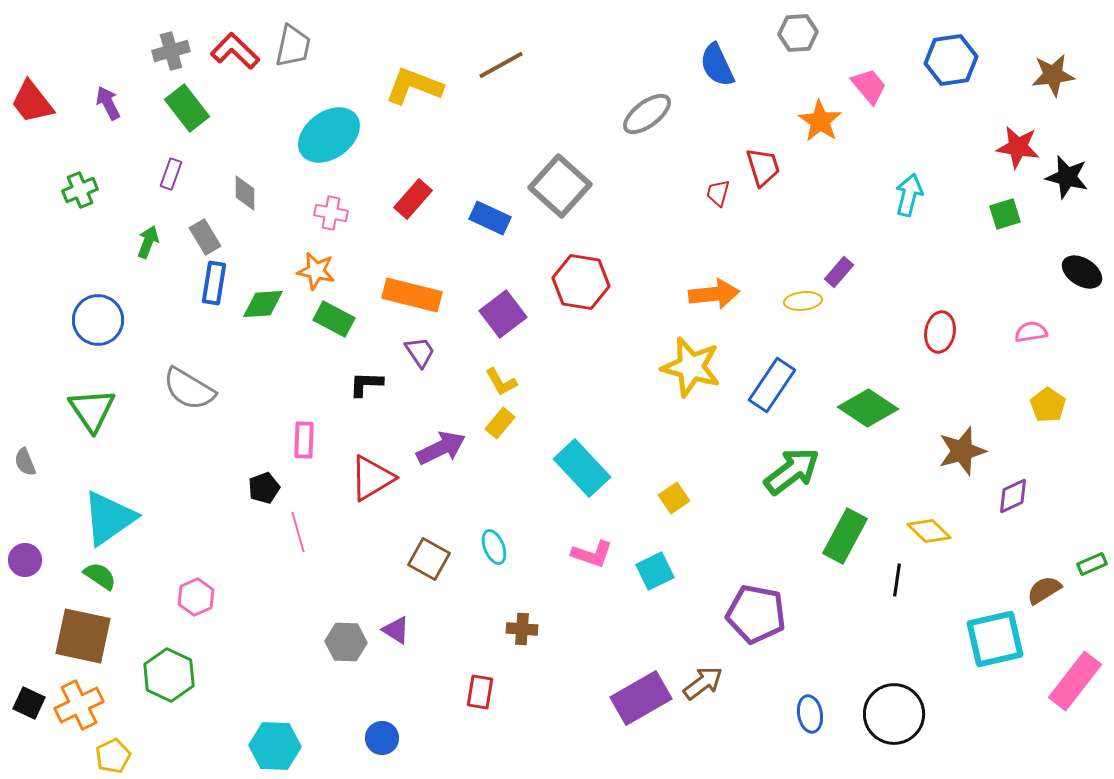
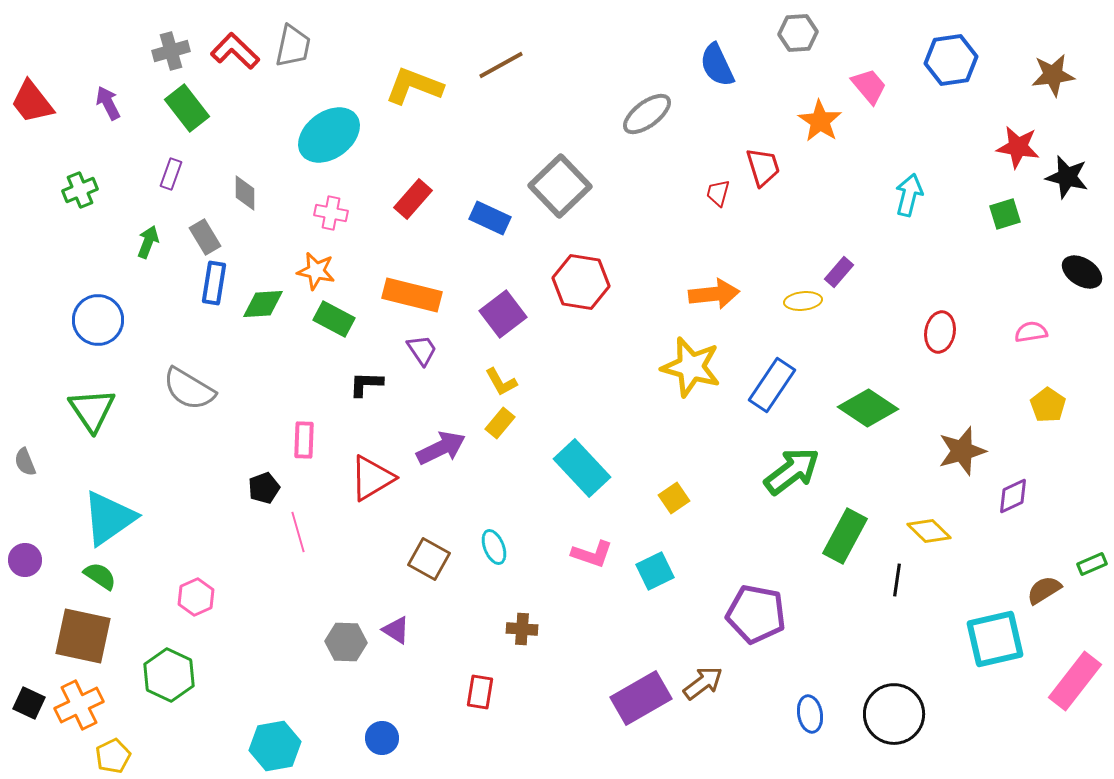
gray square at (560, 186): rotated 4 degrees clockwise
purple trapezoid at (420, 352): moved 2 px right, 2 px up
cyan hexagon at (275, 746): rotated 12 degrees counterclockwise
